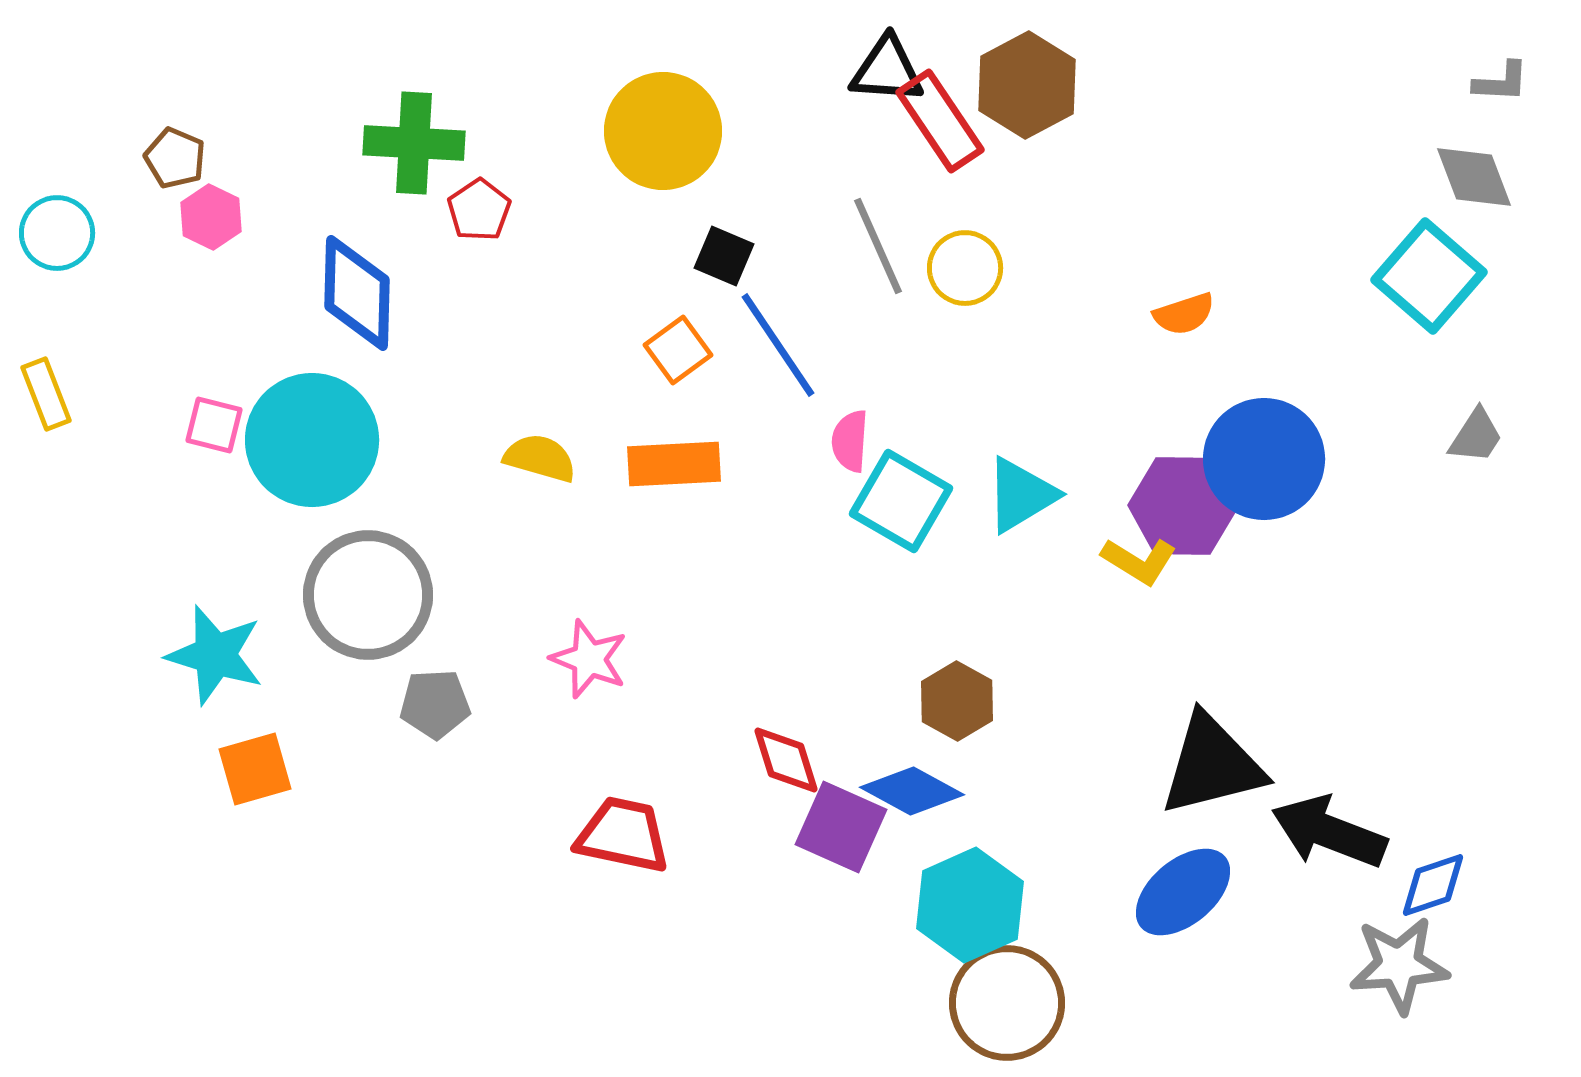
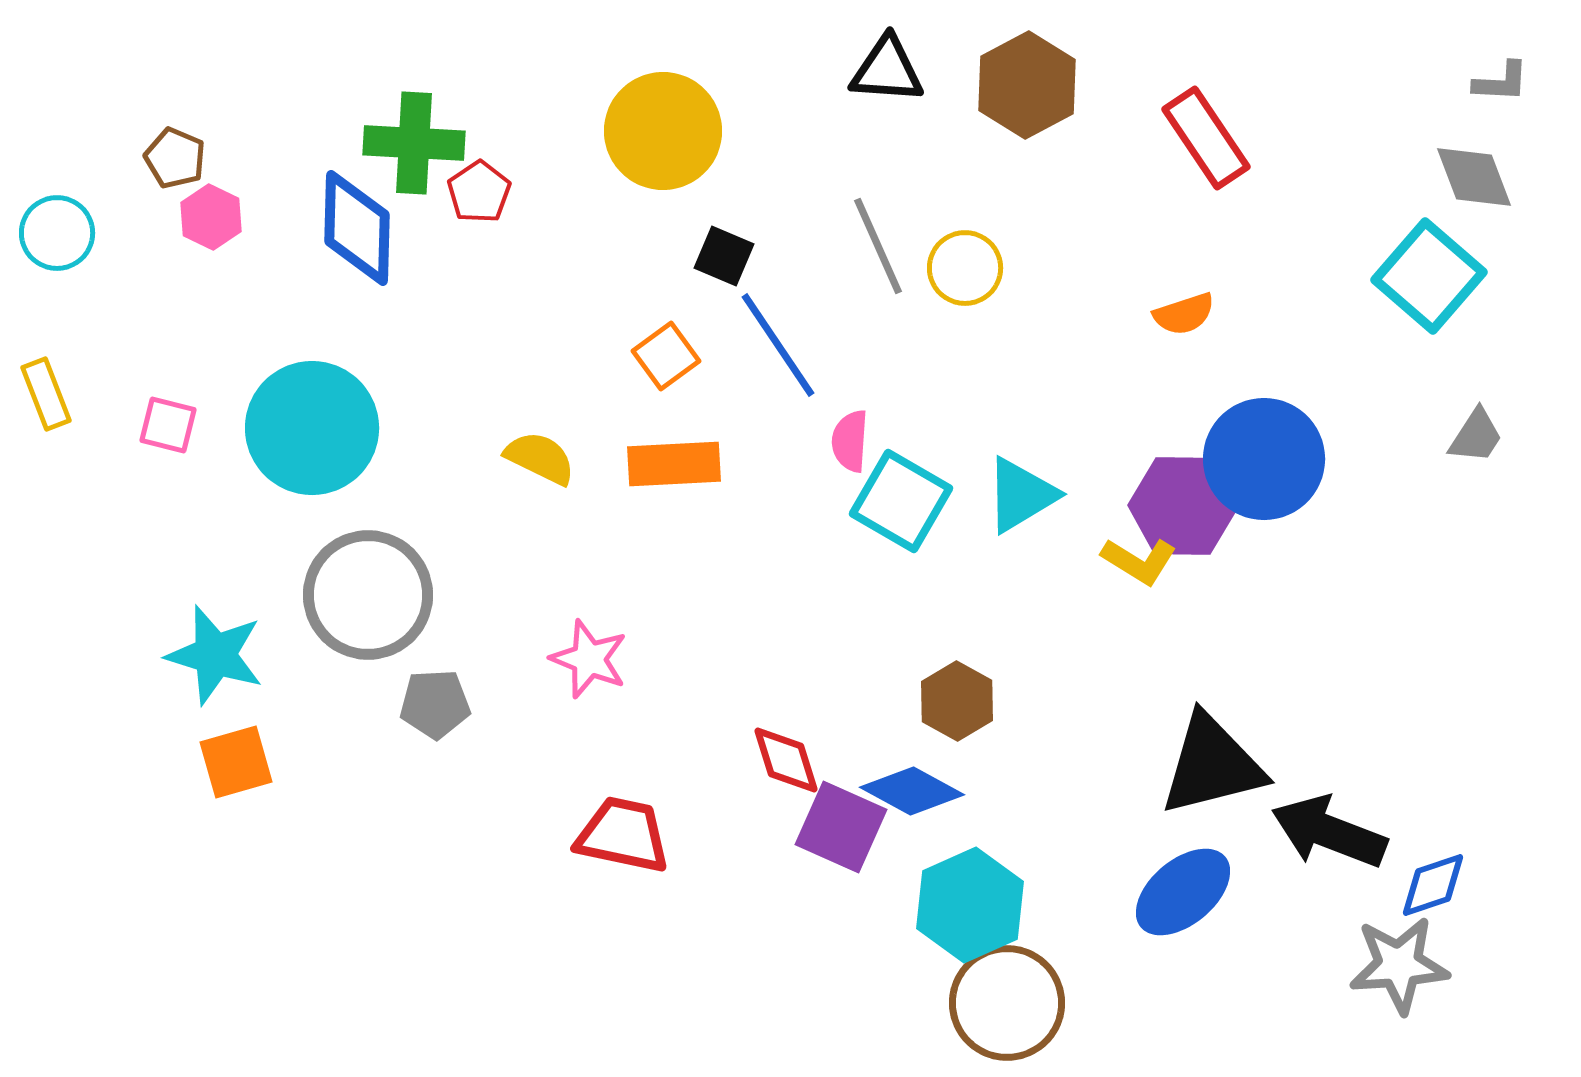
red rectangle at (940, 121): moved 266 px right, 17 px down
red pentagon at (479, 210): moved 18 px up
blue diamond at (357, 293): moved 65 px up
orange square at (678, 350): moved 12 px left, 6 px down
pink square at (214, 425): moved 46 px left
cyan circle at (312, 440): moved 12 px up
yellow semicircle at (540, 458): rotated 10 degrees clockwise
orange square at (255, 769): moved 19 px left, 7 px up
